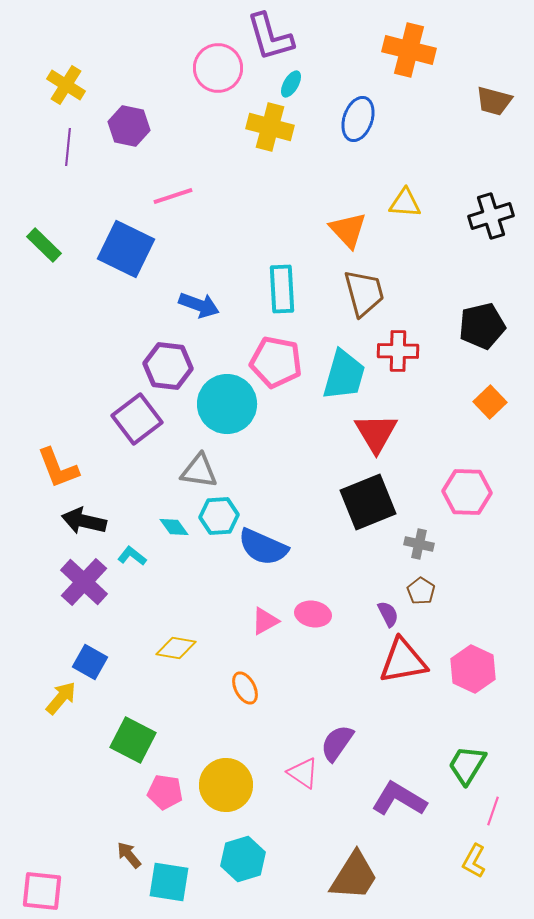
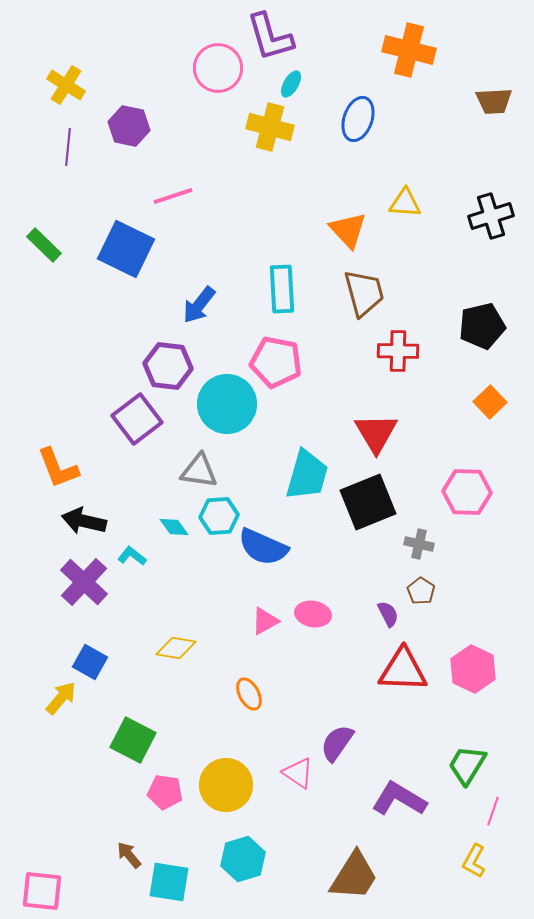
brown trapezoid at (494, 101): rotated 18 degrees counterclockwise
blue arrow at (199, 305): rotated 108 degrees clockwise
cyan trapezoid at (344, 375): moved 37 px left, 100 px down
red triangle at (403, 661): moved 9 px down; rotated 12 degrees clockwise
orange ellipse at (245, 688): moved 4 px right, 6 px down
pink triangle at (303, 773): moved 5 px left
